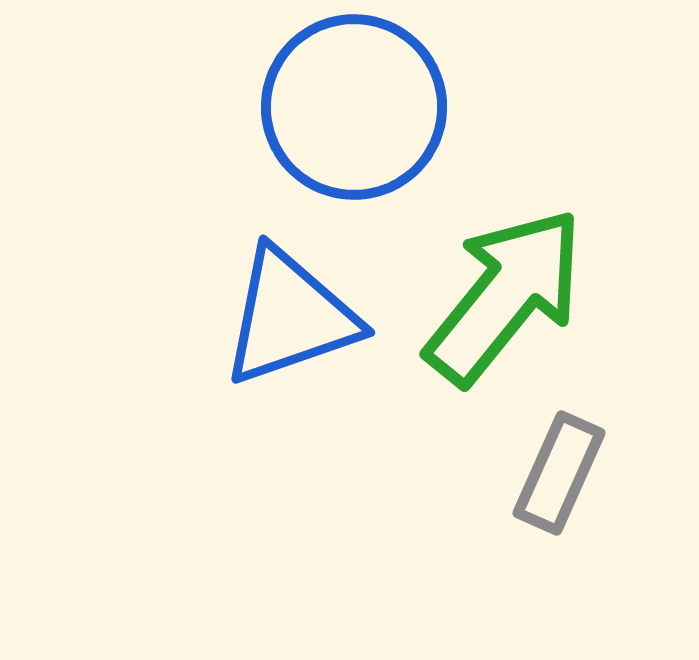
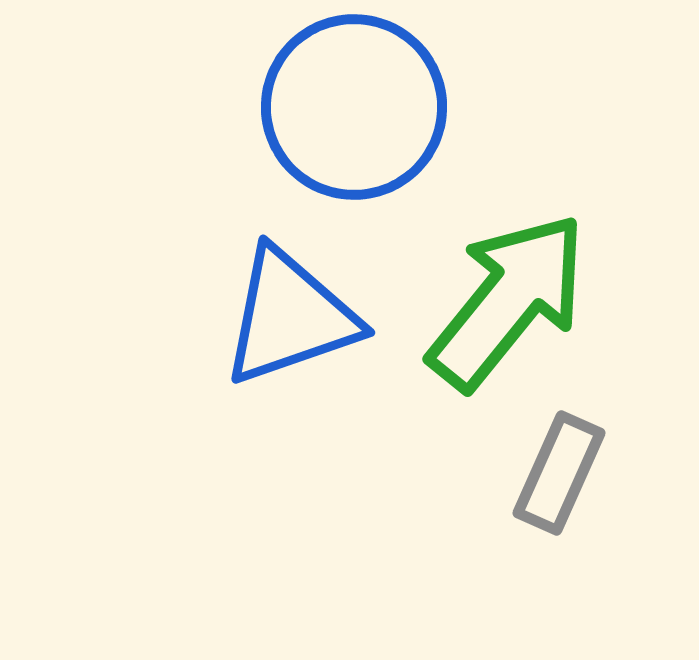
green arrow: moved 3 px right, 5 px down
